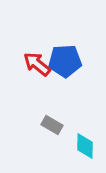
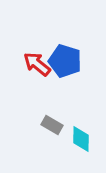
blue pentagon: rotated 20 degrees clockwise
cyan diamond: moved 4 px left, 7 px up
